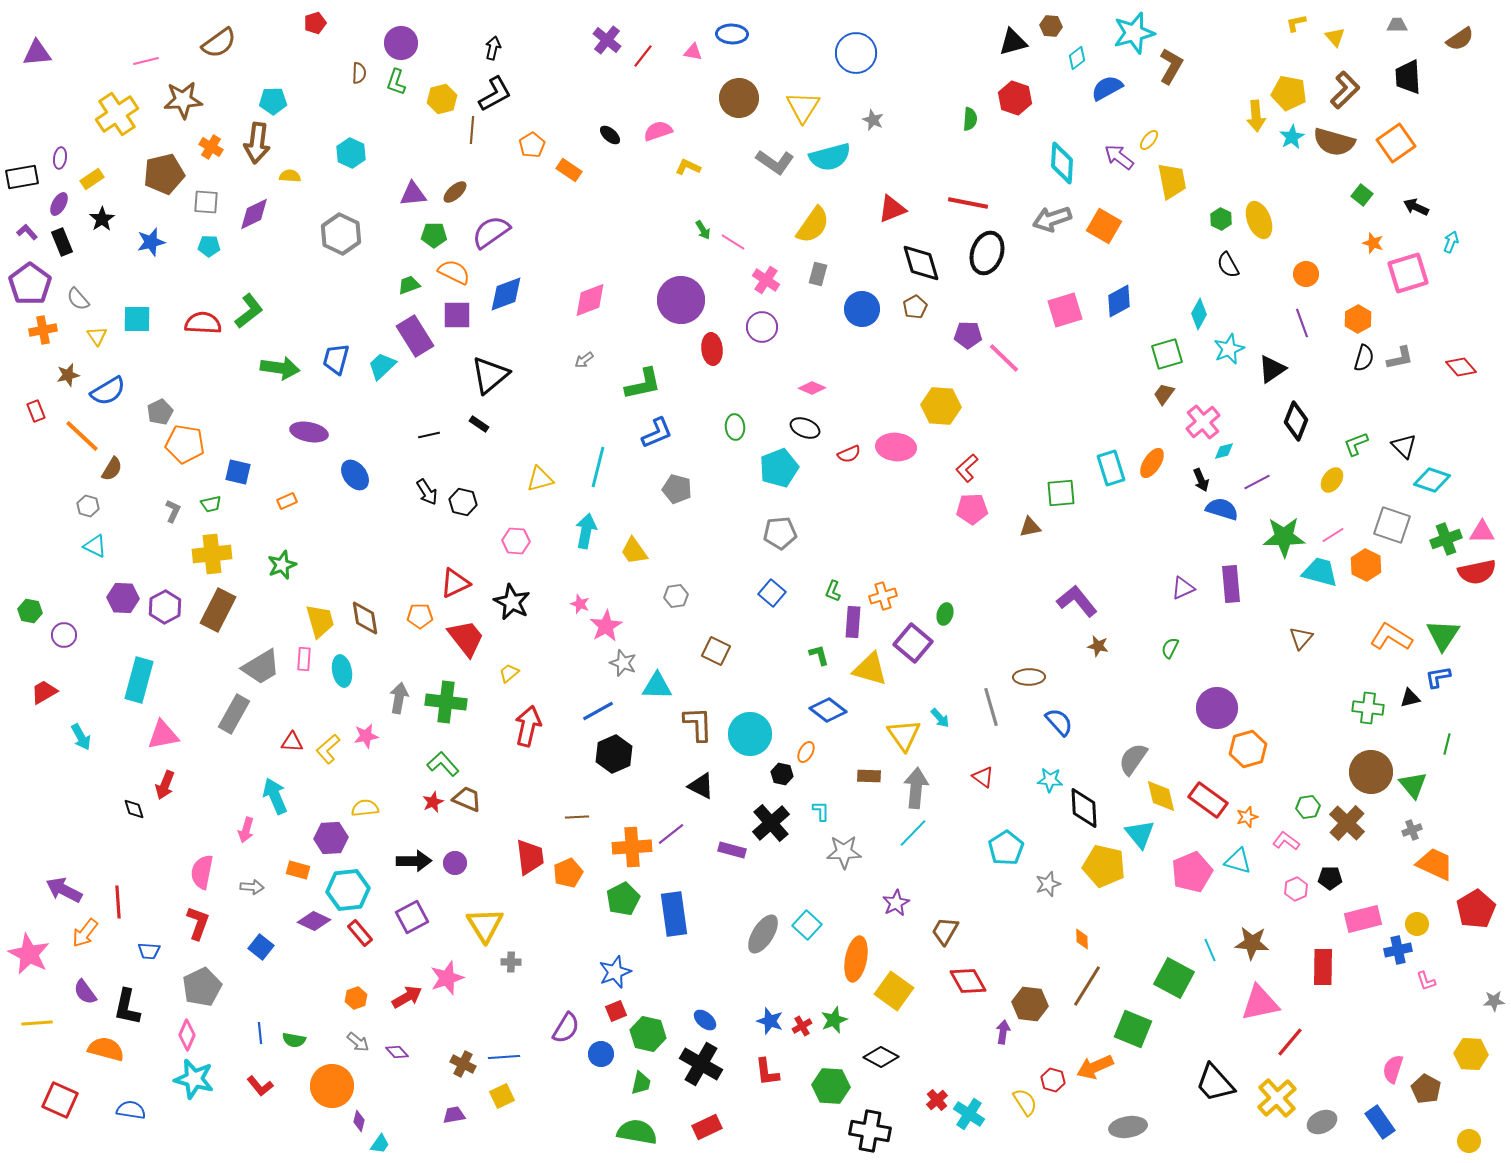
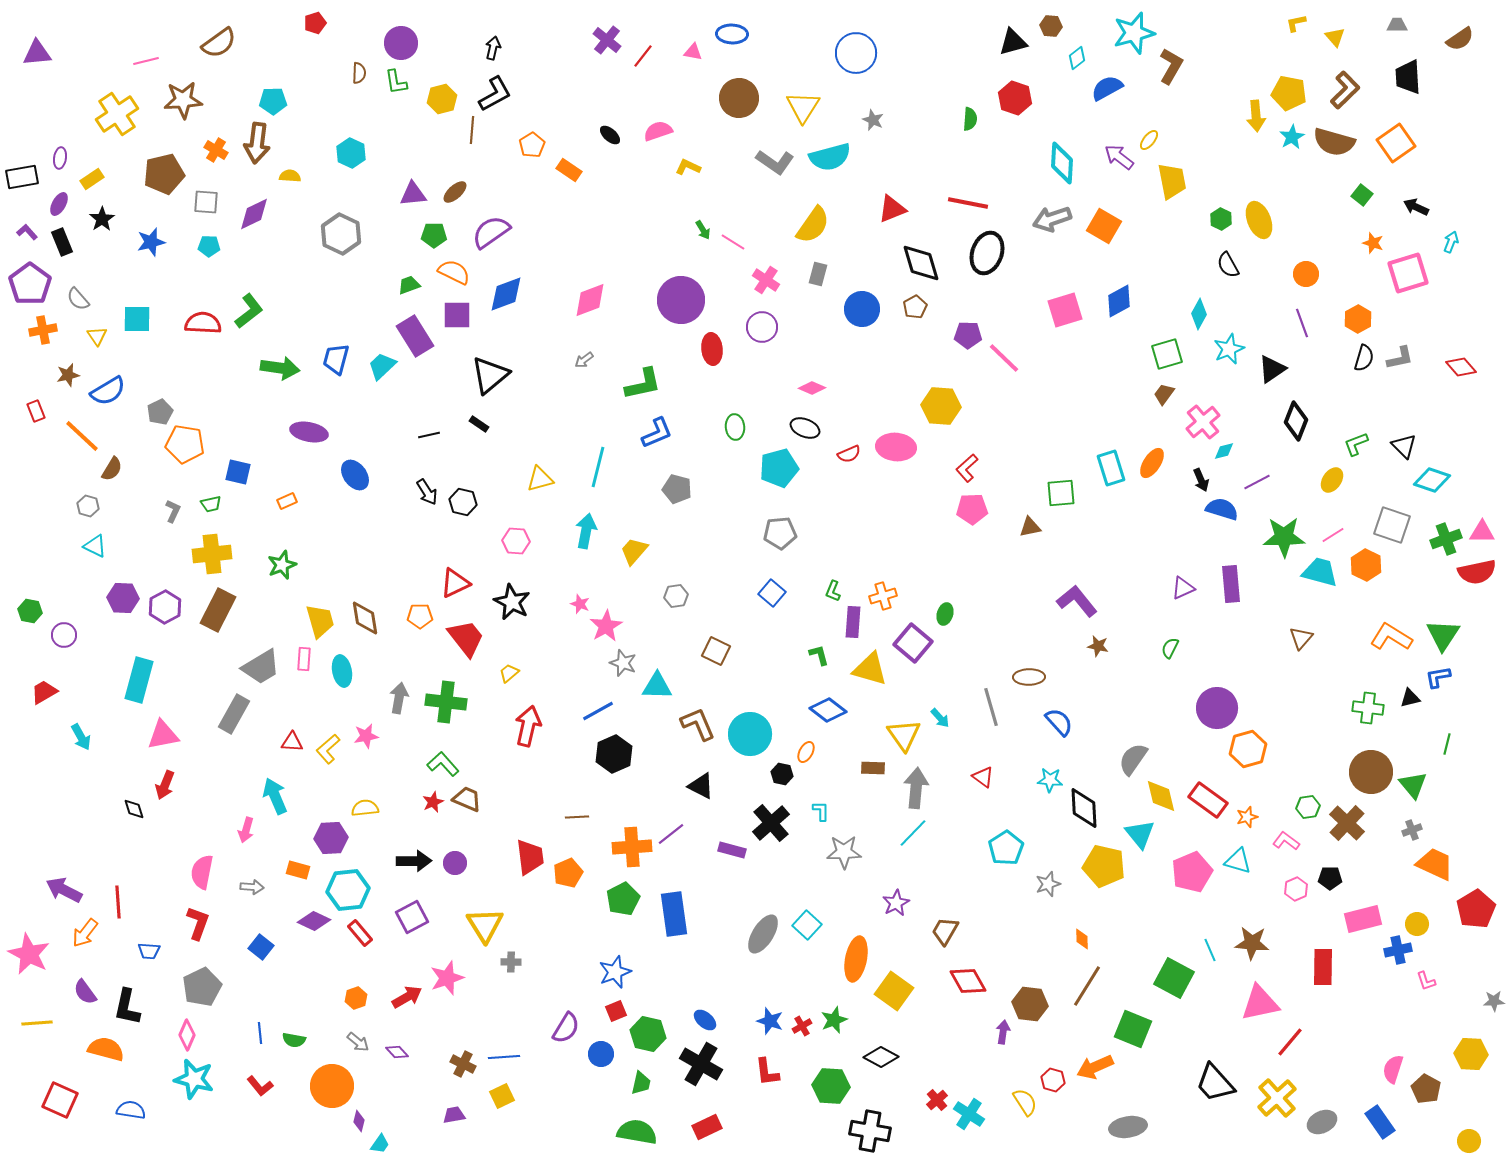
green L-shape at (396, 82): rotated 28 degrees counterclockwise
orange cross at (211, 147): moved 5 px right, 3 px down
cyan pentagon at (779, 468): rotated 6 degrees clockwise
yellow trapezoid at (634, 551): rotated 76 degrees clockwise
brown L-shape at (698, 724): rotated 21 degrees counterclockwise
brown rectangle at (869, 776): moved 4 px right, 8 px up
